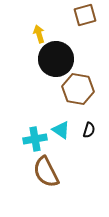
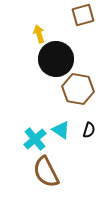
brown square: moved 2 px left
cyan cross: rotated 30 degrees counterclockwise
